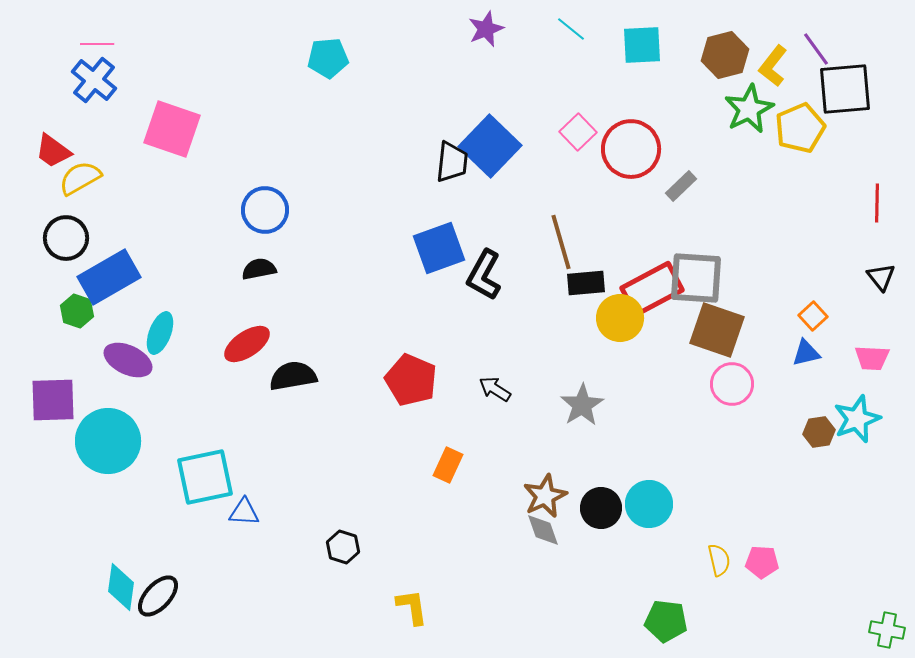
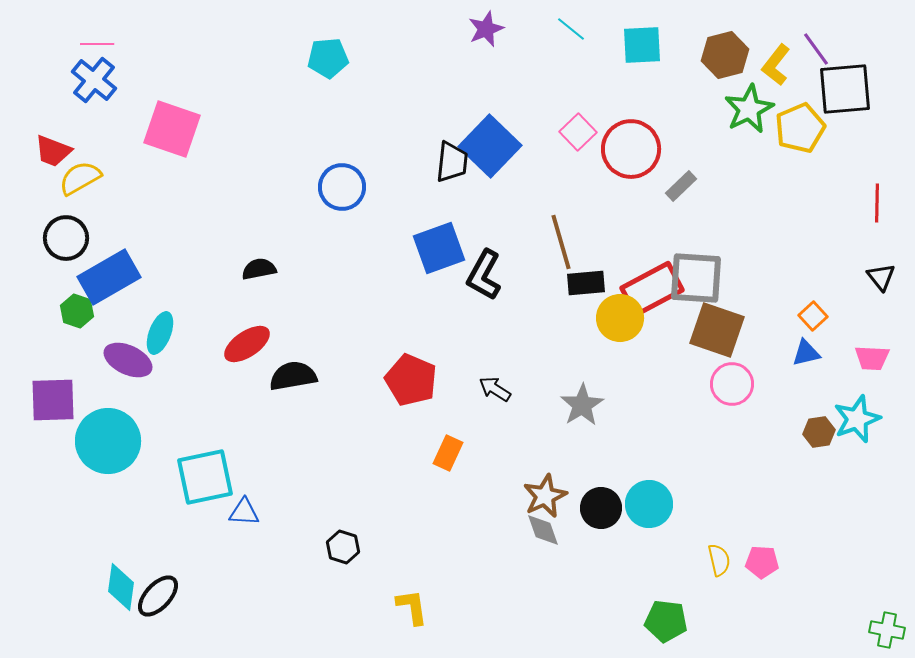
yellow L-shape at (773, 66): moved 3 px right, 1 px up
red trapezoid at (53, 151): rotated 15 degrees counterclockwise
blue circle at (265, 210): moved 77 px right, 23 px up
orange rectangle at (448, 465): moved 12 px up
